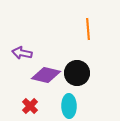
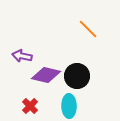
orange line: rotated 40 degrees counterclockwise
purple arrow: moved 3 px down
black circle: moved 3 px down
